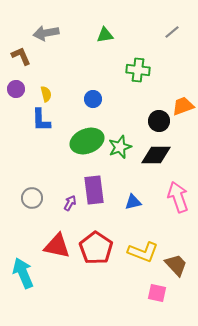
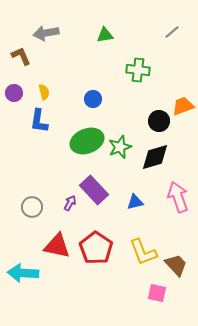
purple circle: moved 2 px left, 4 px down
yellow semicircle: moved 2 px left, 2 px up
blue L-shape: moved 2 px left, 1 px down; rotated 10 degrees clockwise
black diamond: moved 1 px left, 2 px down; rotated 16 degrees counterclockwise
purple rectangle: rotated 36 degrees counterclockwise
gray circle: moved 9 px down
blue triangle: moved 2 px right
yellow L-shape: rotated 48 degrees clockwise
cyan arrow: rotated 64 degrees counterclockwise
